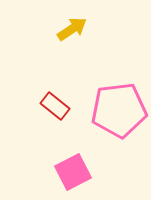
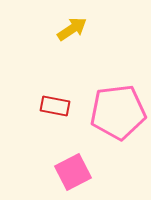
red rectangle: rotated 28 degrees counterclockwise
pink pentagon: moved 1 px left, 2 px down
